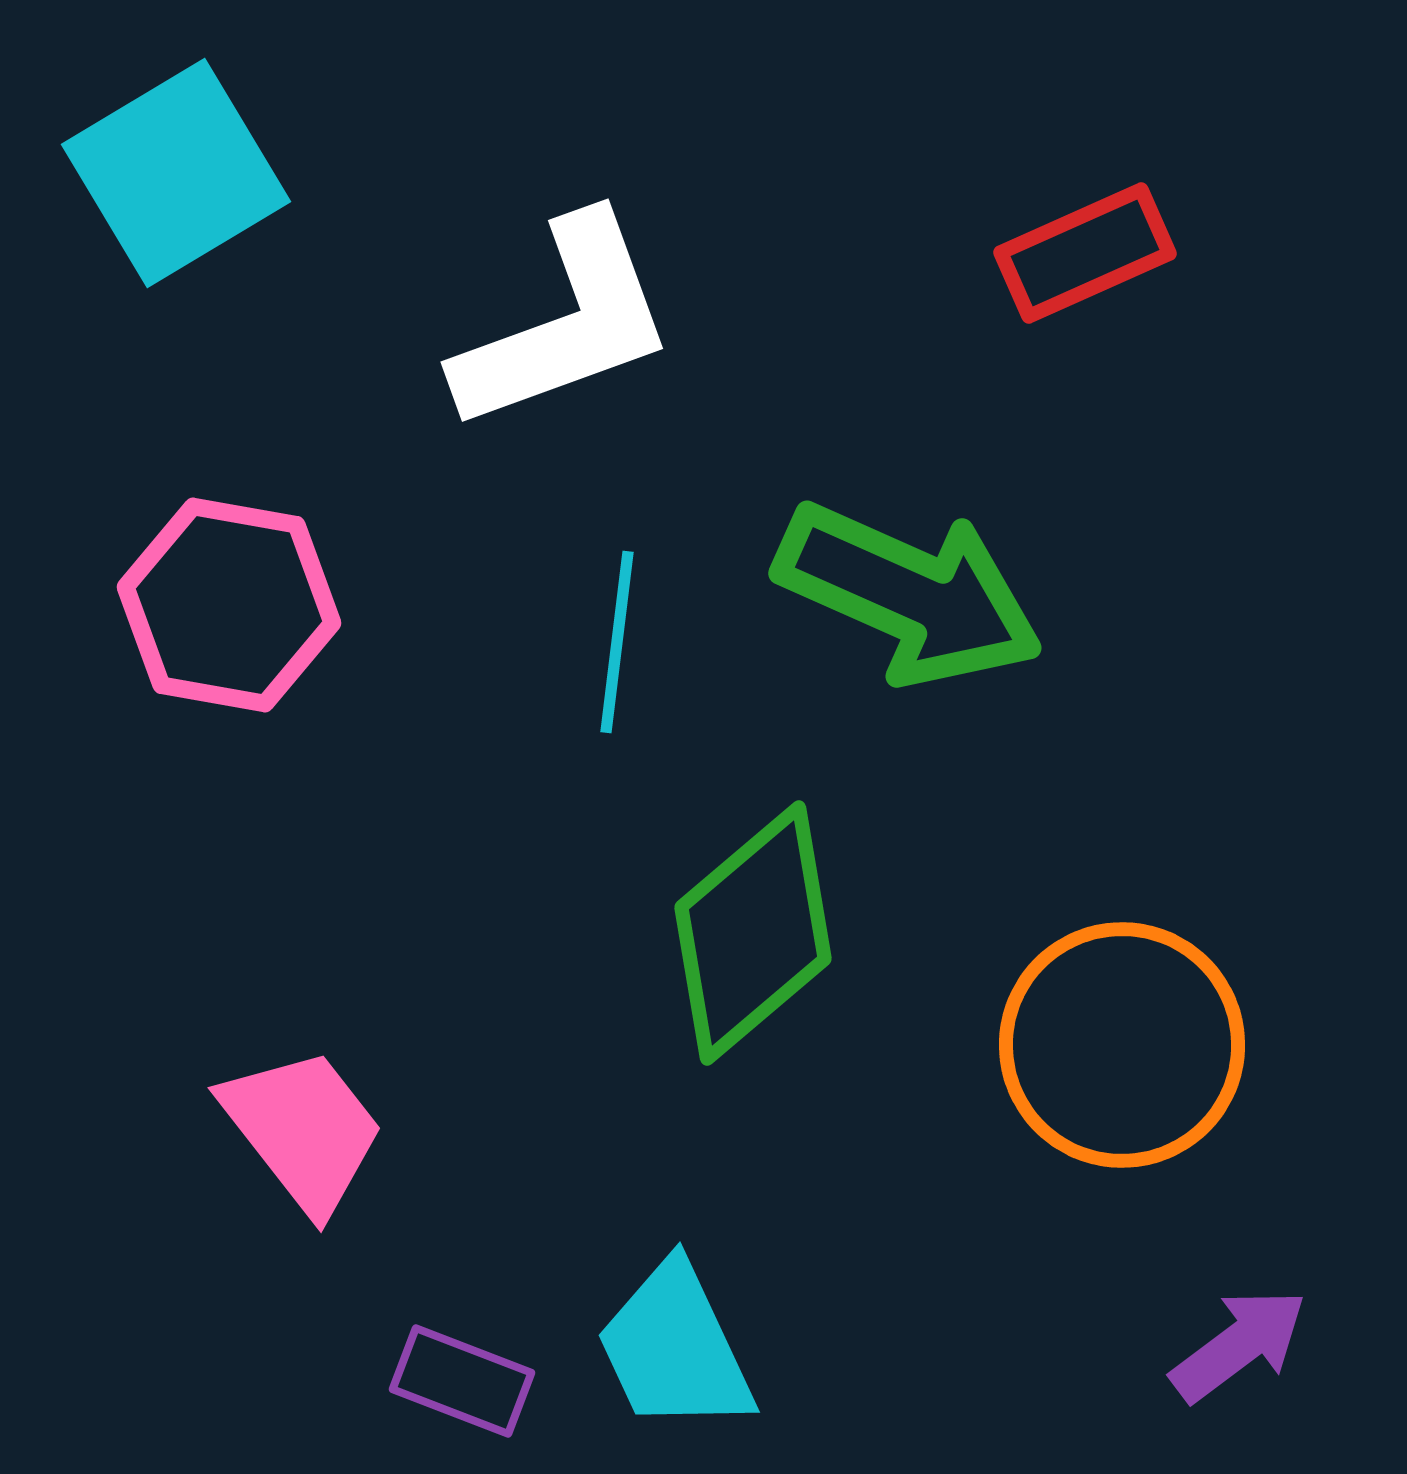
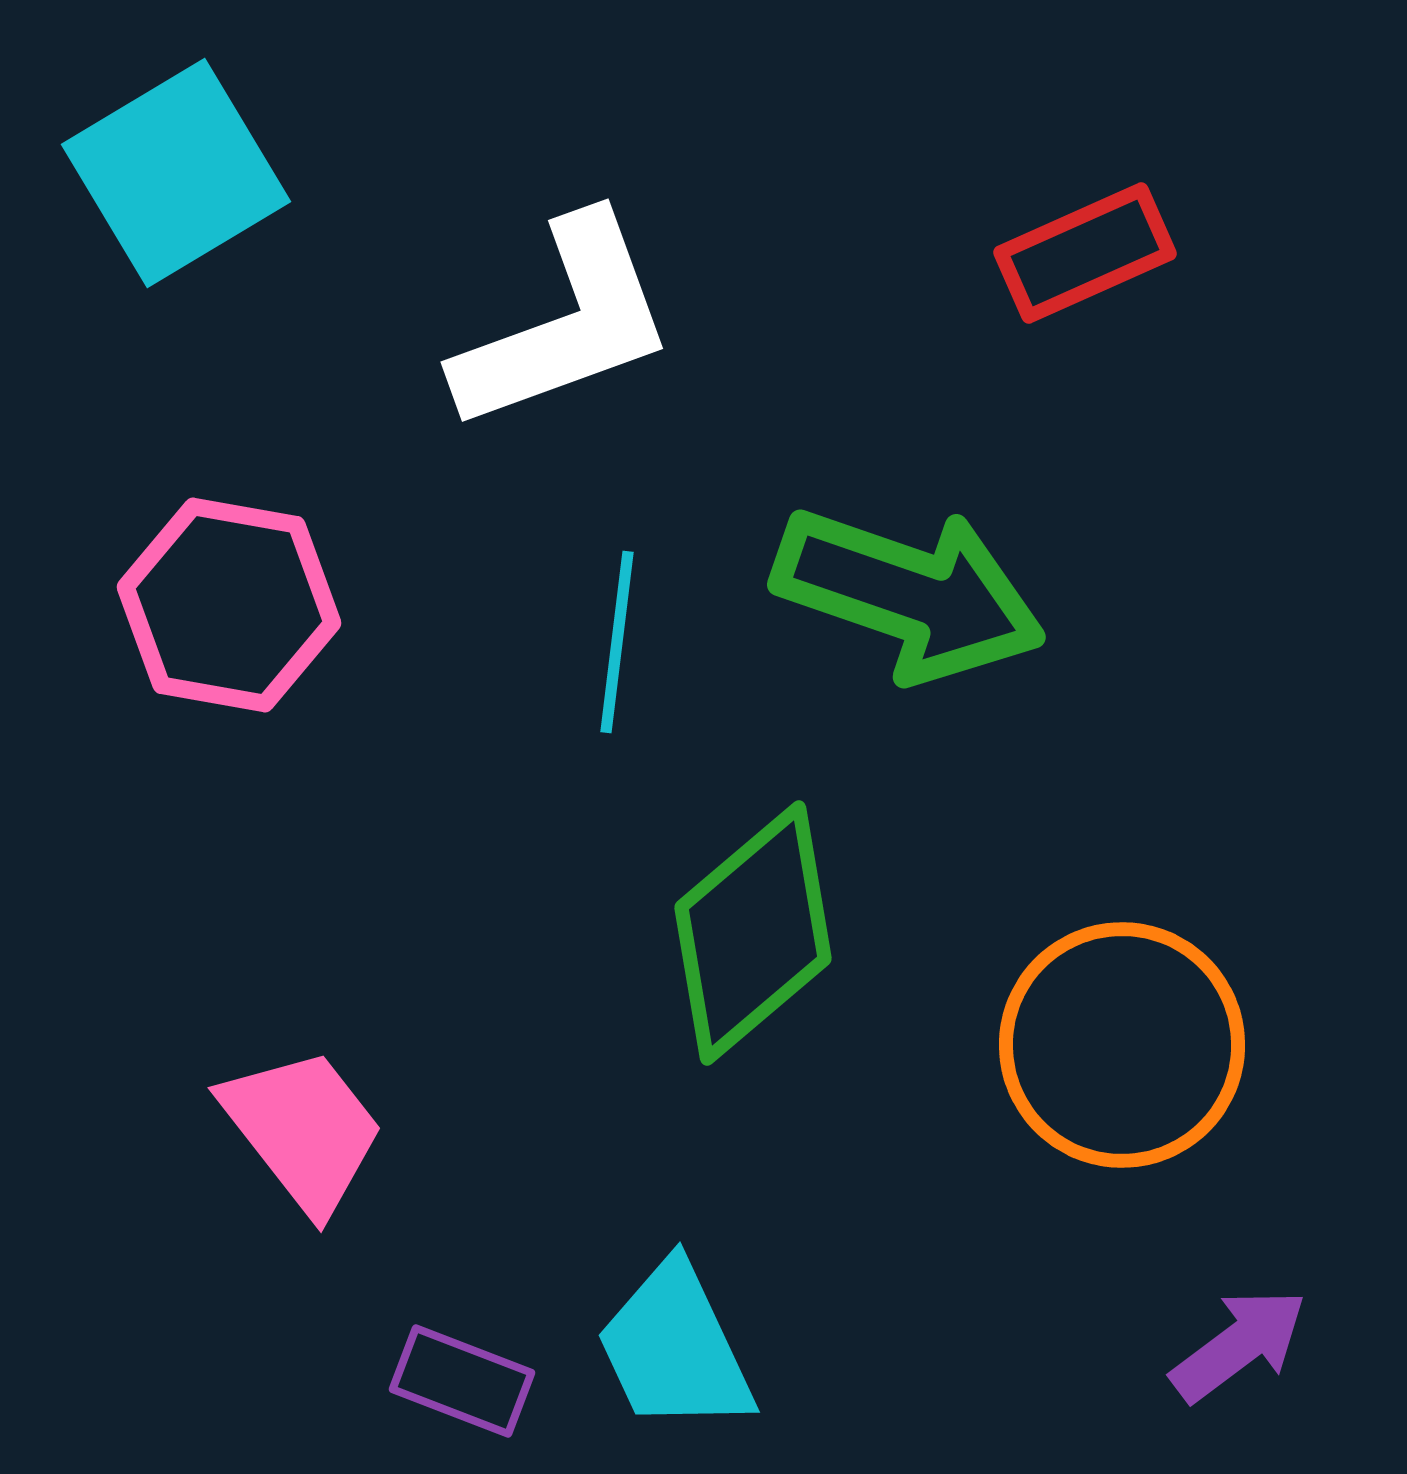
green arrow: rotated 5 degrees counterclockwise
